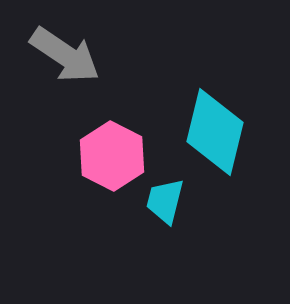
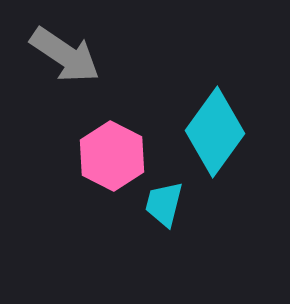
cyan diamond: rotated 22 degrees clockwise
cyan trapezoid: moved 1 px left, 3 px down
